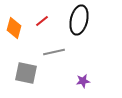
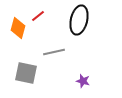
red line: moved 4 px left, 5 px up
orange diamond: moved 4 px right
purple star: rotated 24 degrees clockwise
